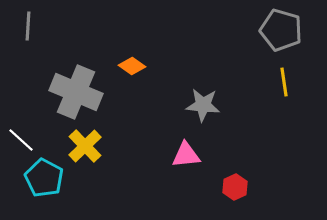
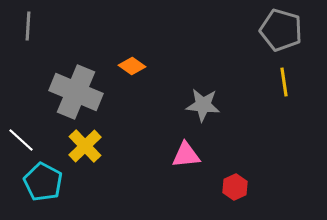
cyan pentagon: moved 1 px left, 4 px down
